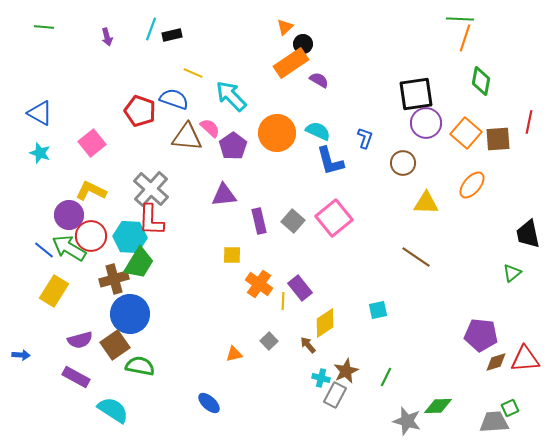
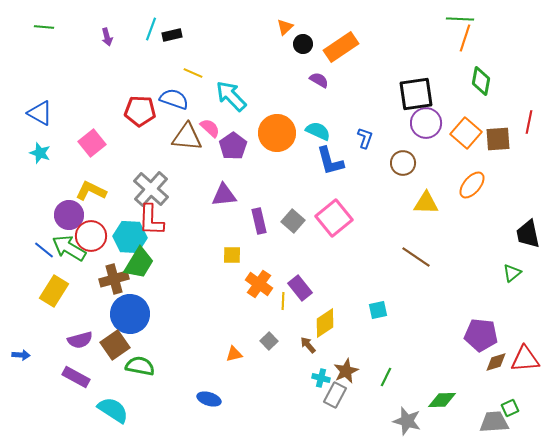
orange rectangle at (291, 63): moved 50 px right, 16 px up
red pentagon at (140, 111): rotated 16 degrees counterclockwise
blue ellipse at (209, 403): moved 4 px up; rotated 25 degrees counterclockwise
green diamond at (438, 406): moved 4 px right, 6 px up
